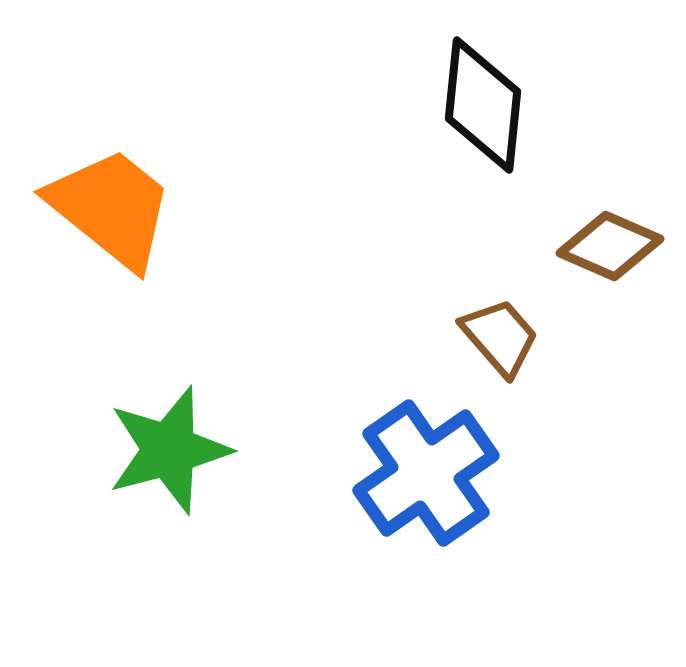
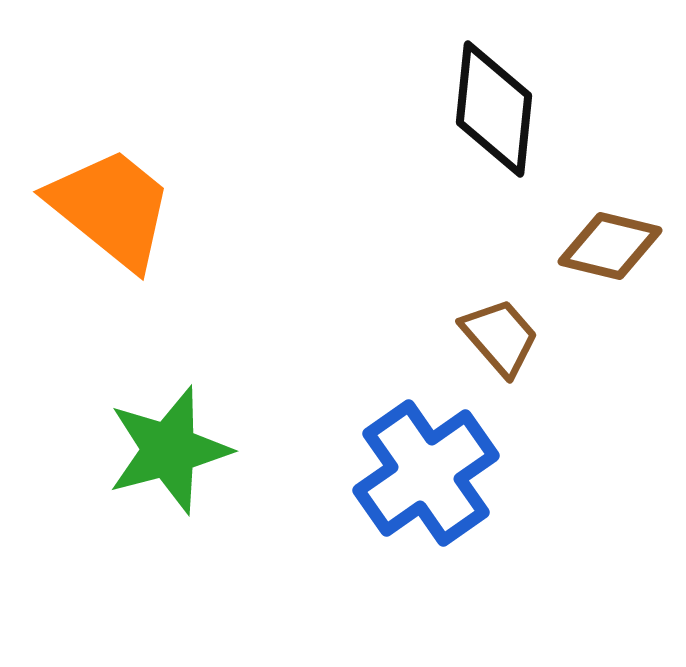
black diamond: moved 11 px right, 4 px down
brown diamond: rotated 10 degrees counterclockwise
